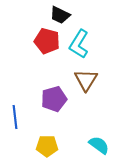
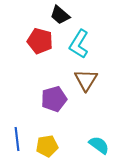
black trapezoid: rotated 15 degrees clockwise
red pentagon: moved 7 px left
blue line: moved 2 px right, 22 px down
yellow pentagon: rotated 10 degrees counterclockwise
